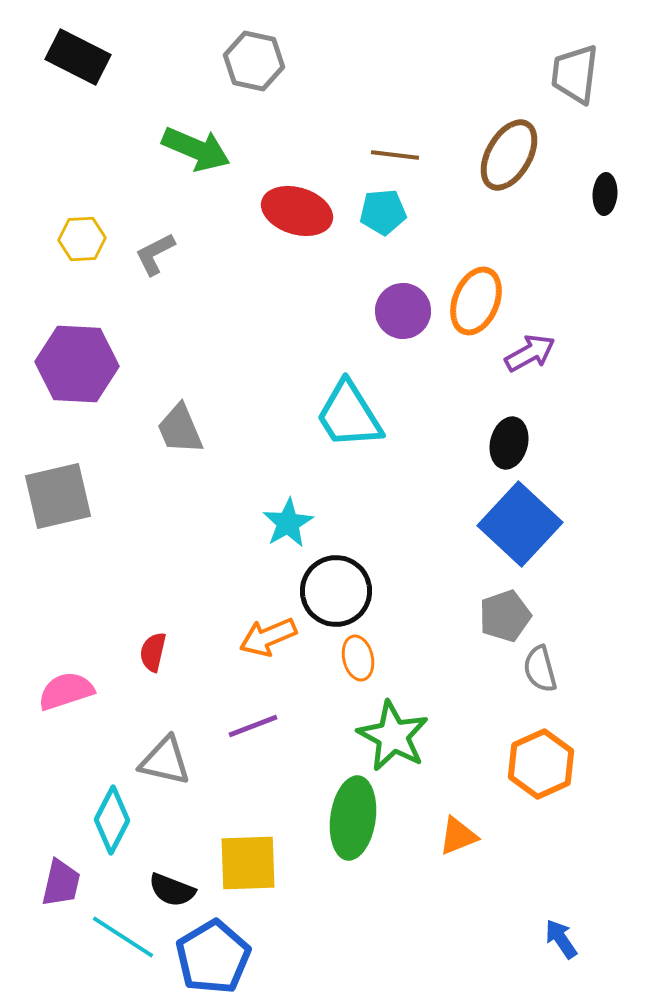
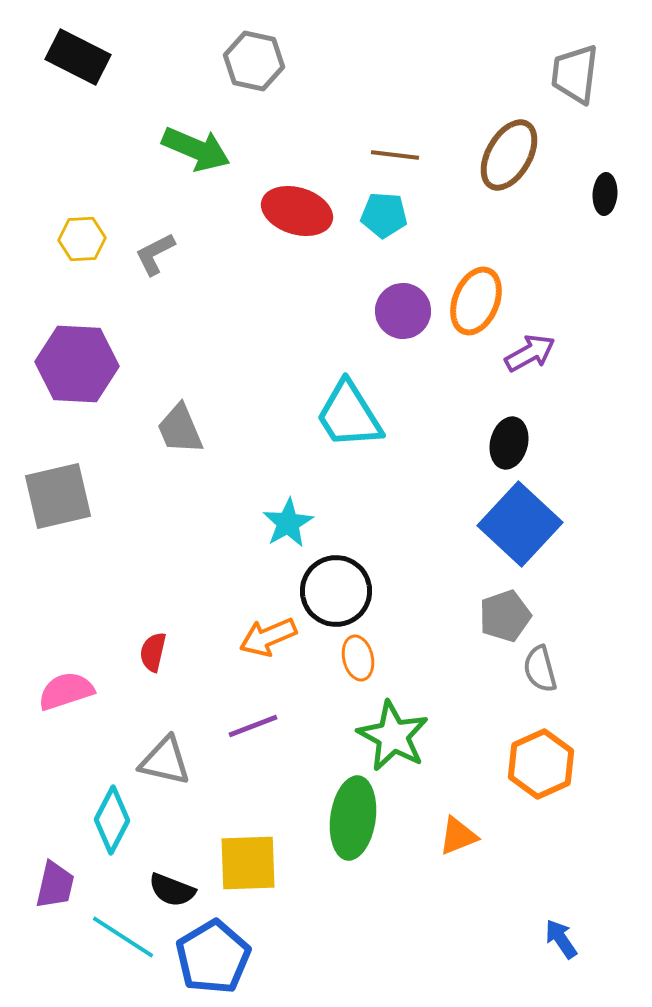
cyan pentagon at (383, 212): moved 1 px right, 3 px down; rotated 9 degrees clockwise
purple trapezoid at (61, 883): moved 6 px left, 2 px down
